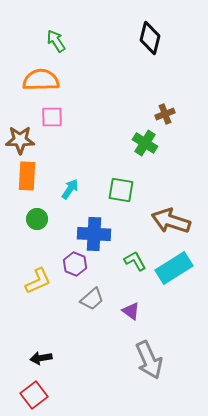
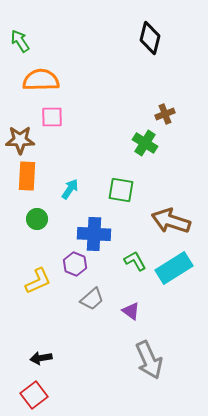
green arrow: moved 36 px left
